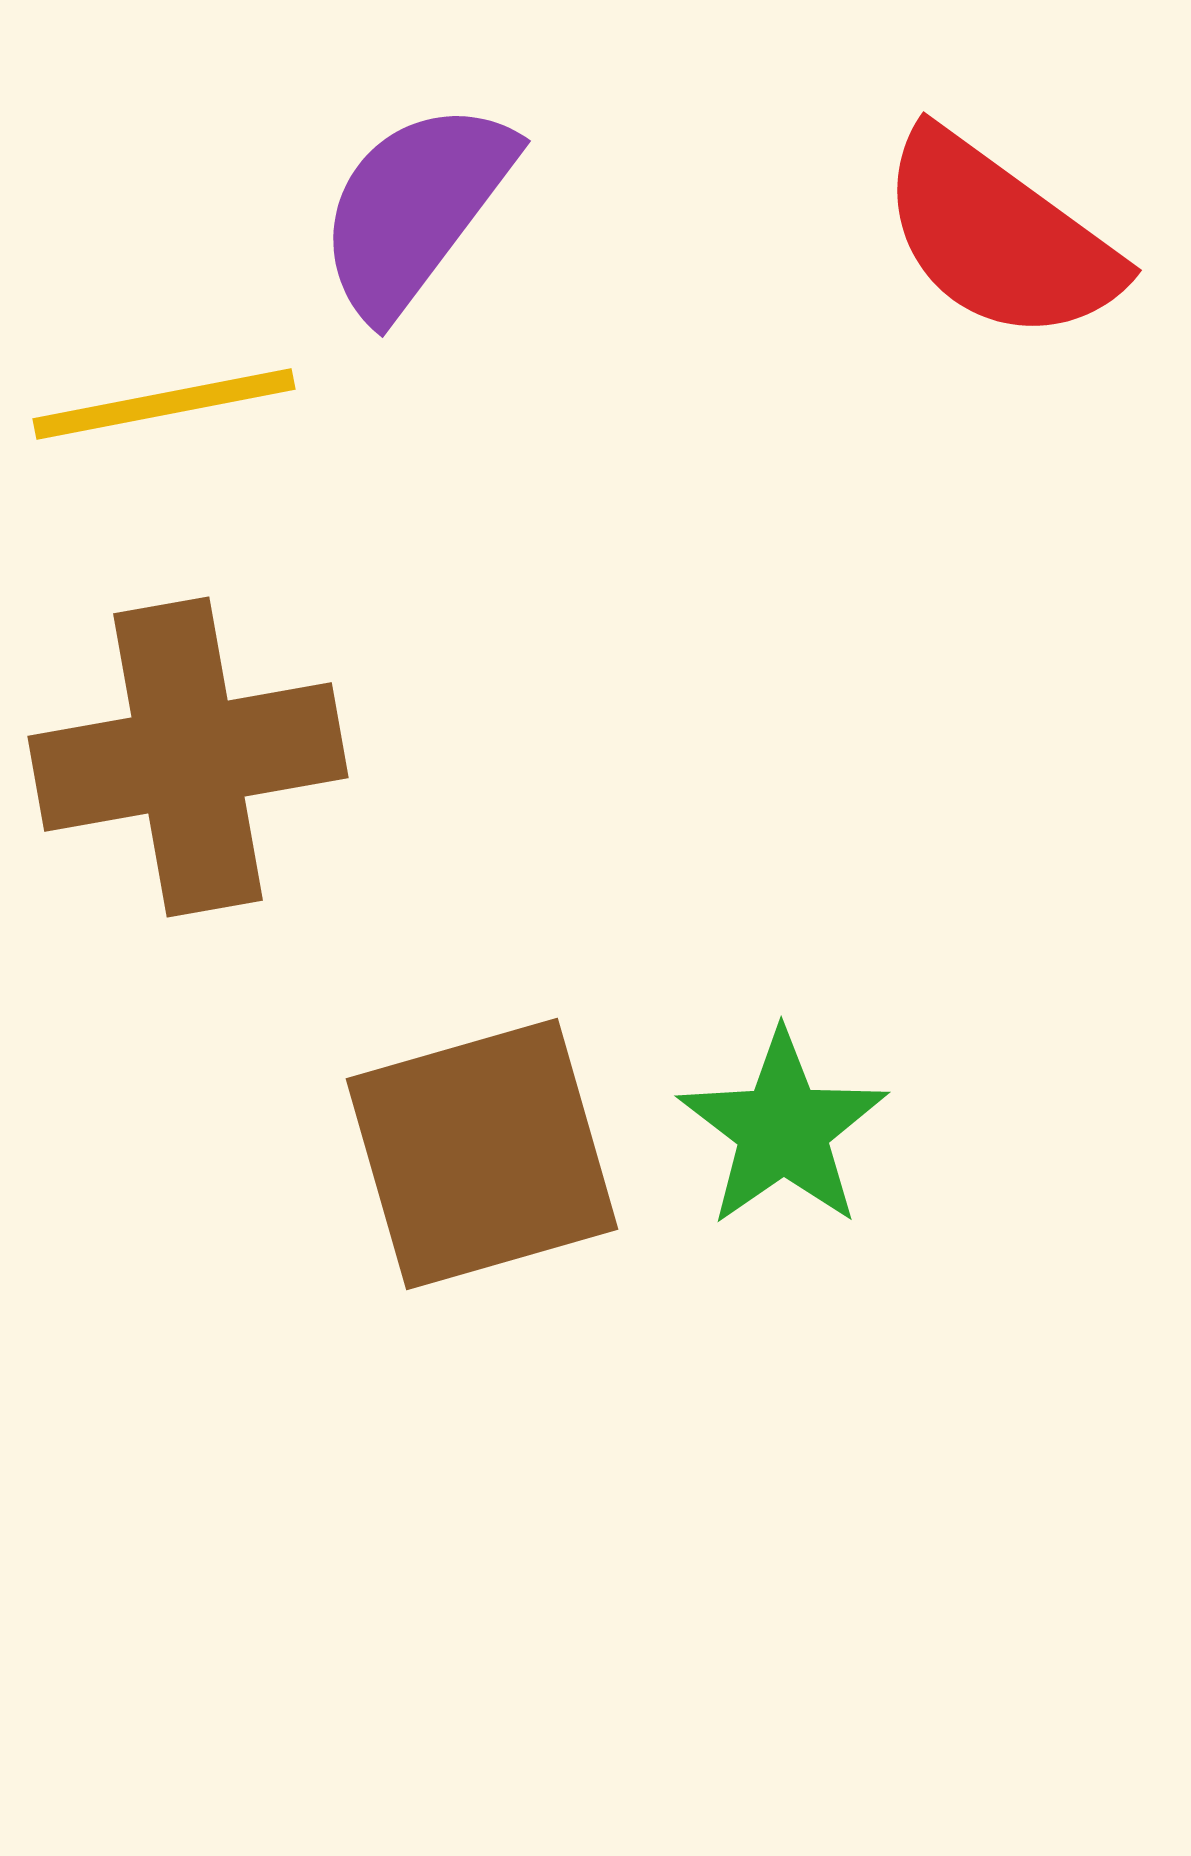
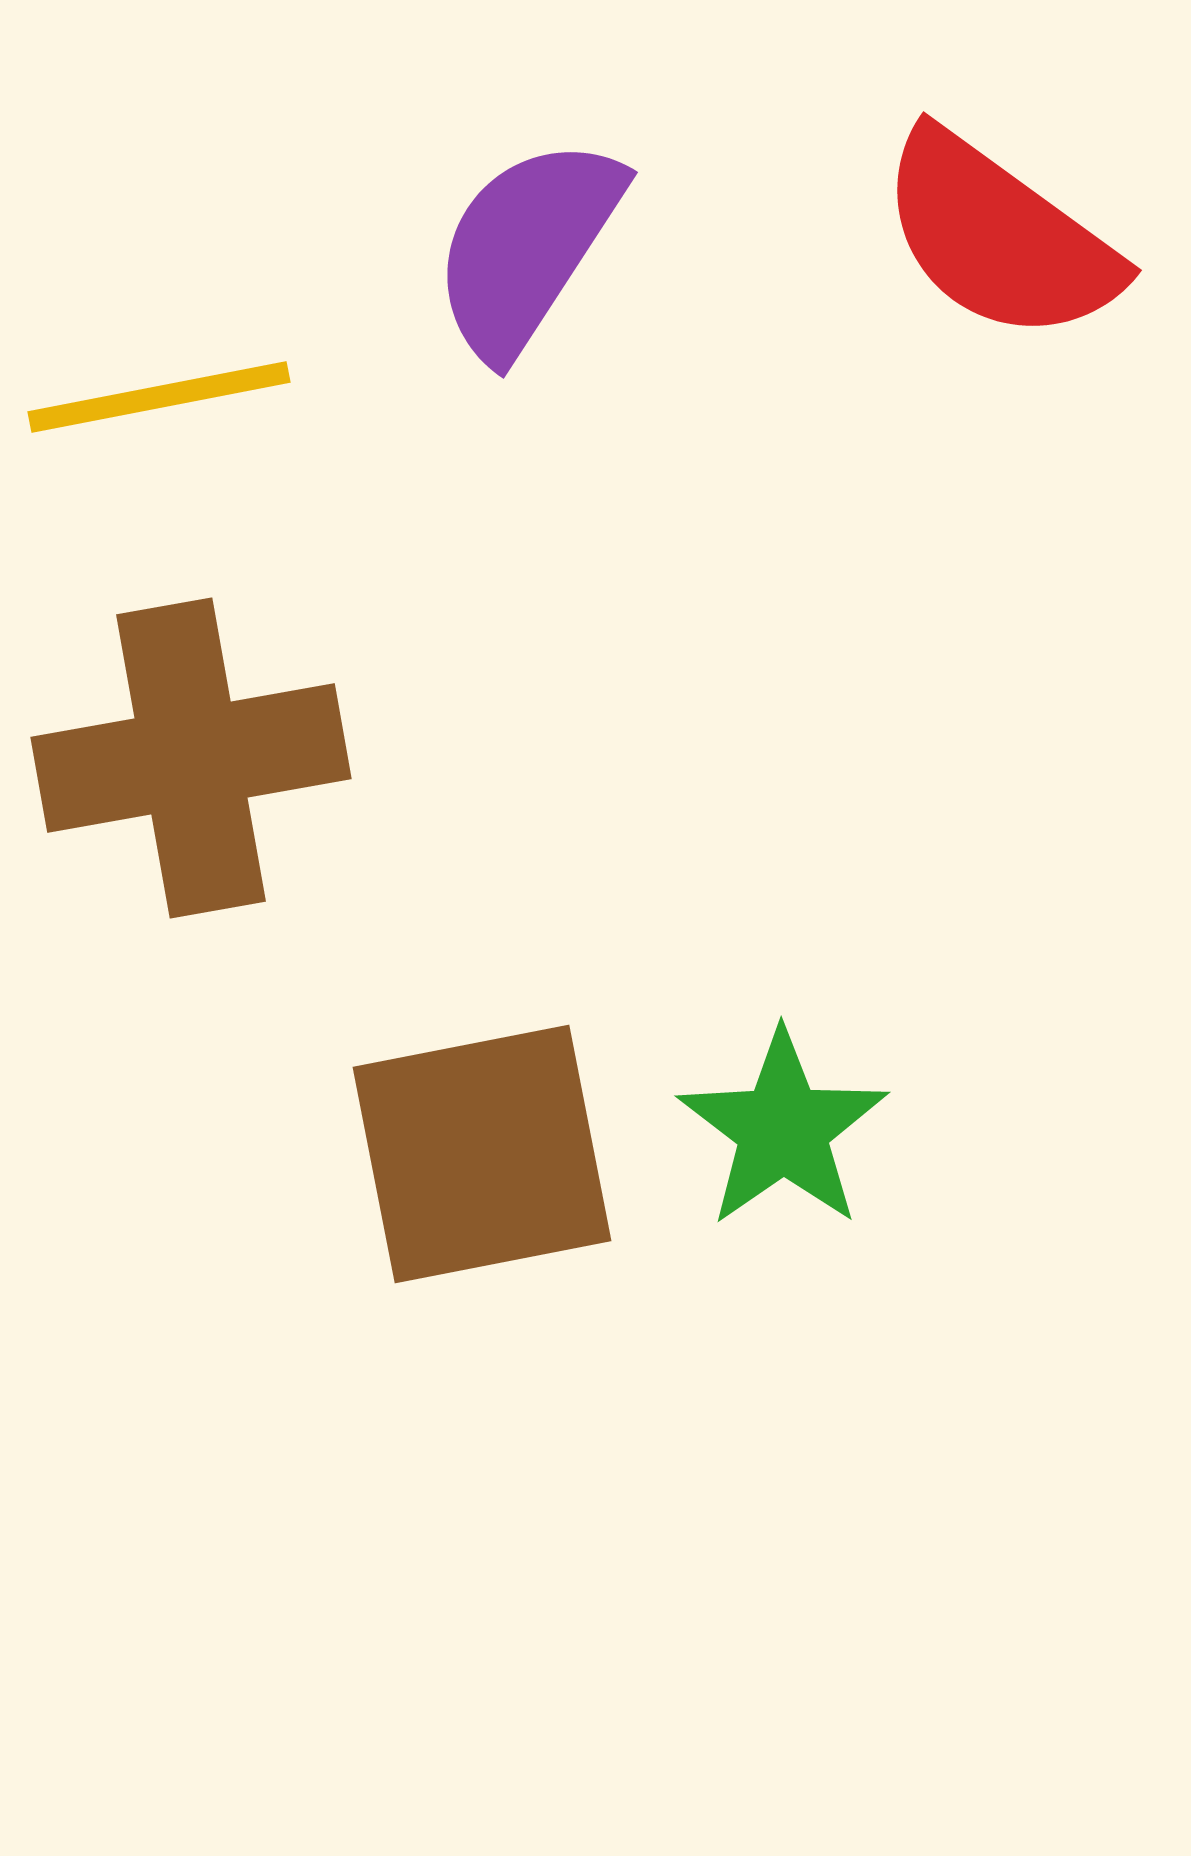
purple semicircle: moved 112 px right, 39 px down; rotated 4 degrees counterclockwise
yellow line: moved 5 px left, 7 px up
brown cross: moved 3 px right, 1 px down
brown square: rotated 5 degrees clockwise
